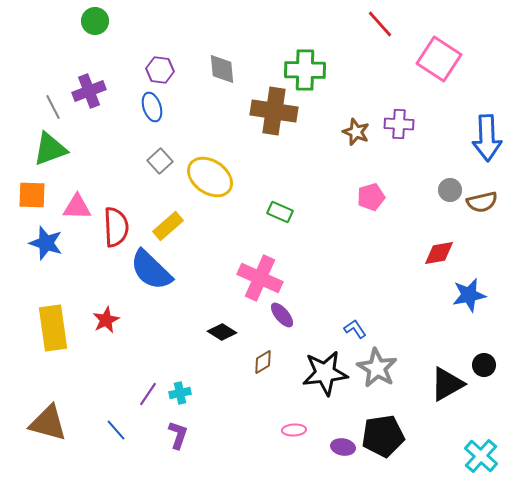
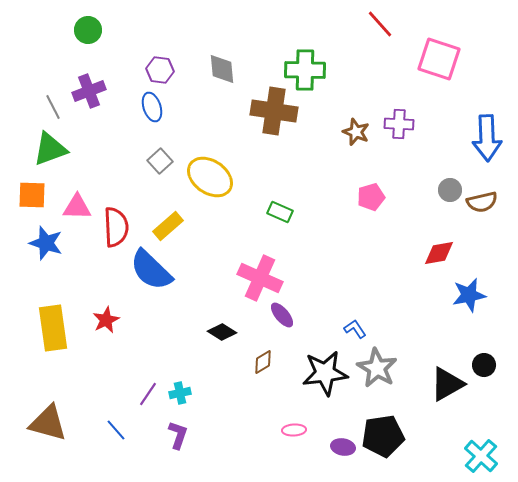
green circle at (95, 21): moved 7 px left, 9 px down
pink square at (439, 59): rotated 15 degrees counterclockwise
